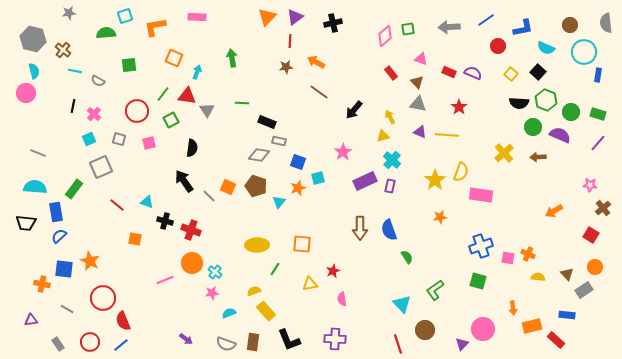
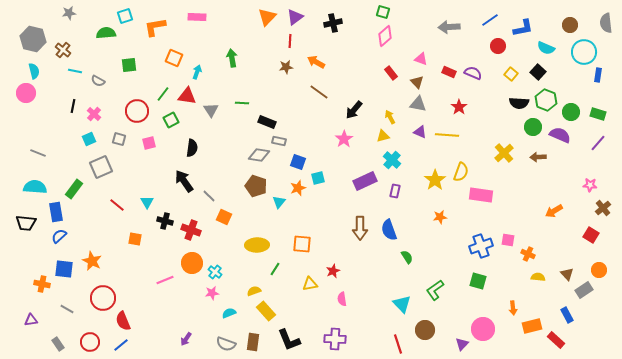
blue line at (486, 20): moved 4 px right
green square at (408, 29): moved 25 px left, 17 px up; rotated 24 degrees clockwise
gray triangle at (207, 110): moved 4 px right
pink star at (343, 152): moved 1 px right, 13 px up
purple rectangle at (390, 186): moved 5 px right, 5 px down
orange square at (228, 187): moved 4 px left, 30 px down
cyan triangle at (147, 202): rotated 40 degrees clockwise
pink square at (508, 258): moved 18 px up
orange star at (90, 261): moved 2 px right
orange circle at (595, 267): moved 4 px right, 3 px down
blue rectangle at (567, 315): rotated 56 degrees clockwise
purple arrow at (186, 339): rotated 88 degrees clockwise
